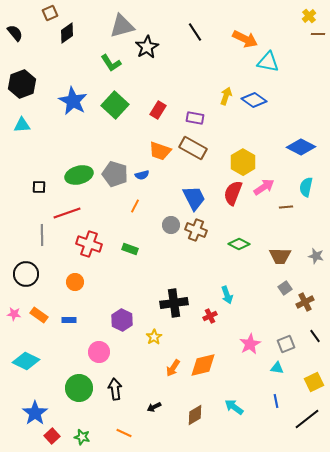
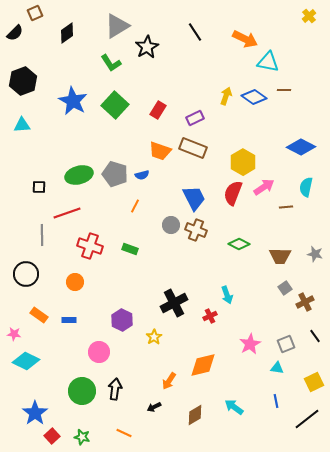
brown square at (50, 13): moved 15 px left
gray triangle at (122, 26): moved 5 px left; rotated 16 degrees counterclockwise
black semicircle at (15, 33): rotated 84 degrees clockwise
brown line at (318, 34): moved 34 px left, 56 px down
black hexagon at (22, 84): moved 1 px right, 3 px up
blue diamond at (254, 100): moved 3 px up
purple rectangle at (195, 118): rotated 36 degrees counterclockwise
brown rectangle at (193, 148): rotated 8 degrees counterclockwise
red cross at (89, 244): moved 1 px right, 2 px down
gray star at (316, 256): moved 1 px left, 2 px up
black cross at (174, 303): rotated 20 degrees counterclockwise
pink star at (14, 314): moved 20 px down
orange arrow at (173, 368): moved 4 px left, 13 px down
green circle at (79, 388): moved 3 px right, 3 px down
black arrow at (115, 389): rotated 15 degrees clockwise
